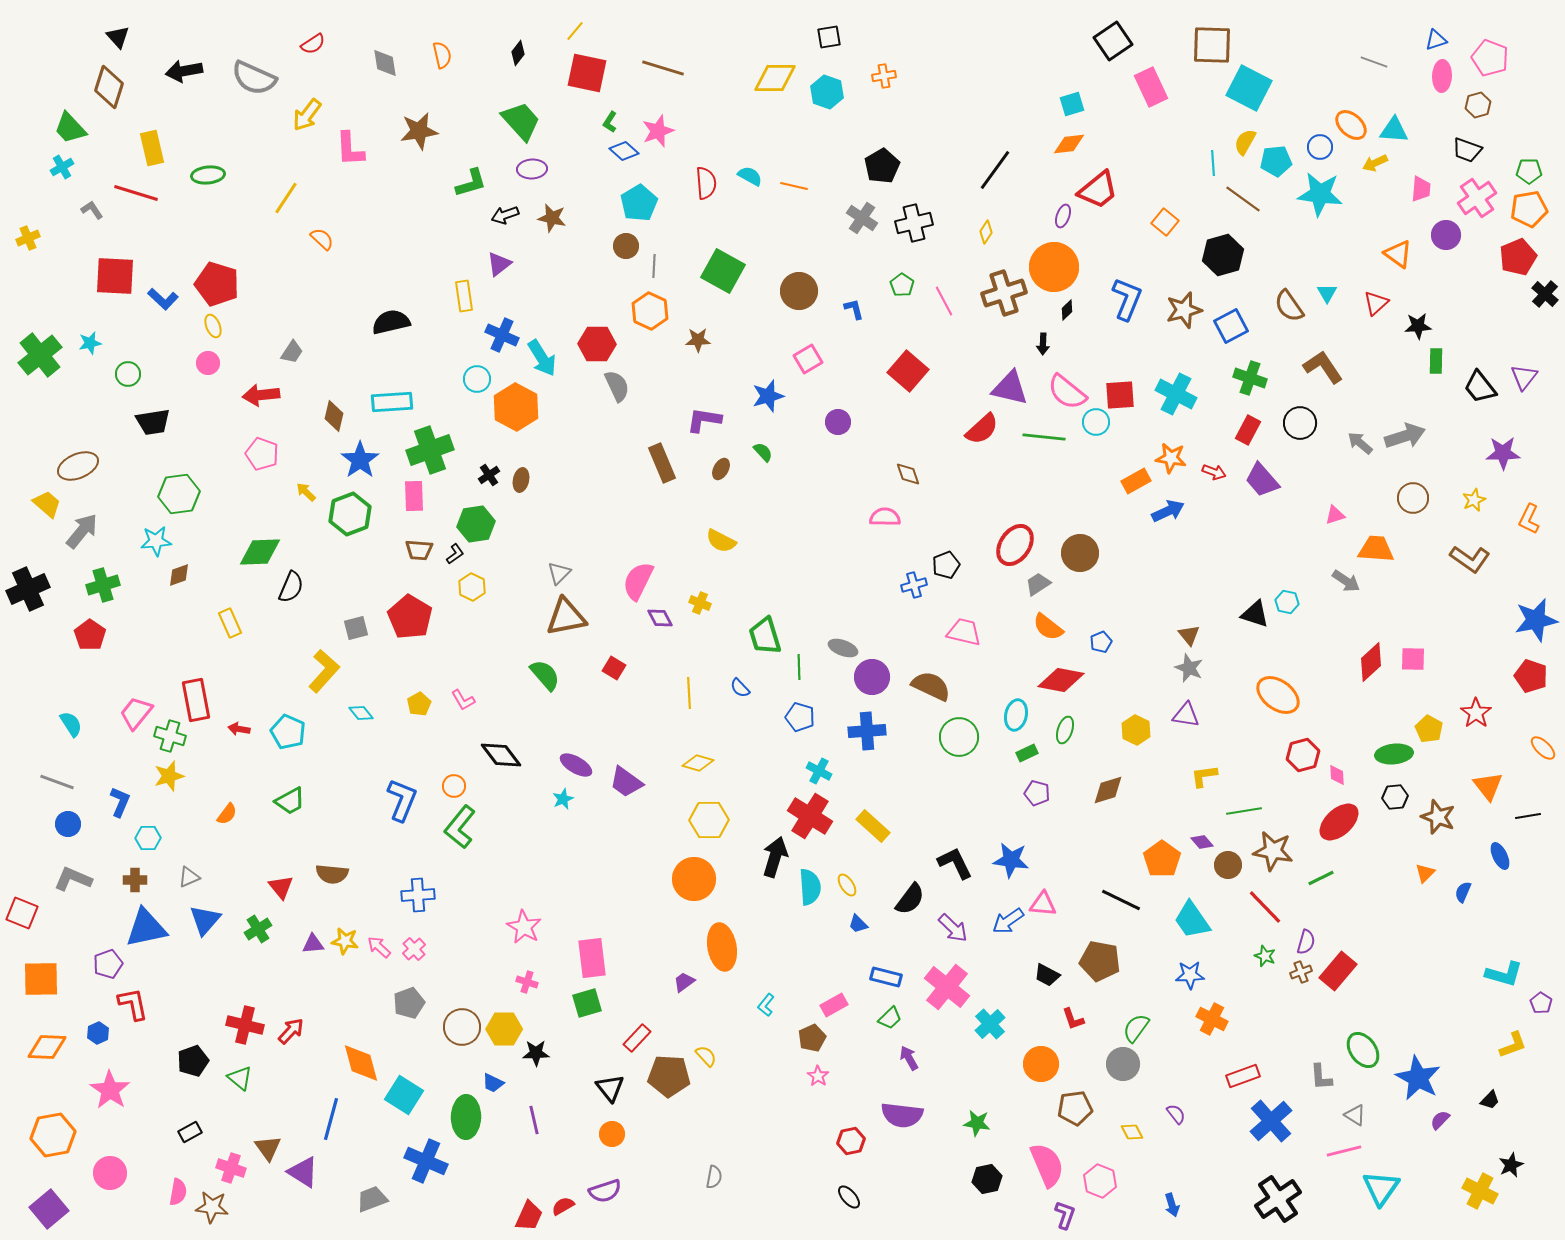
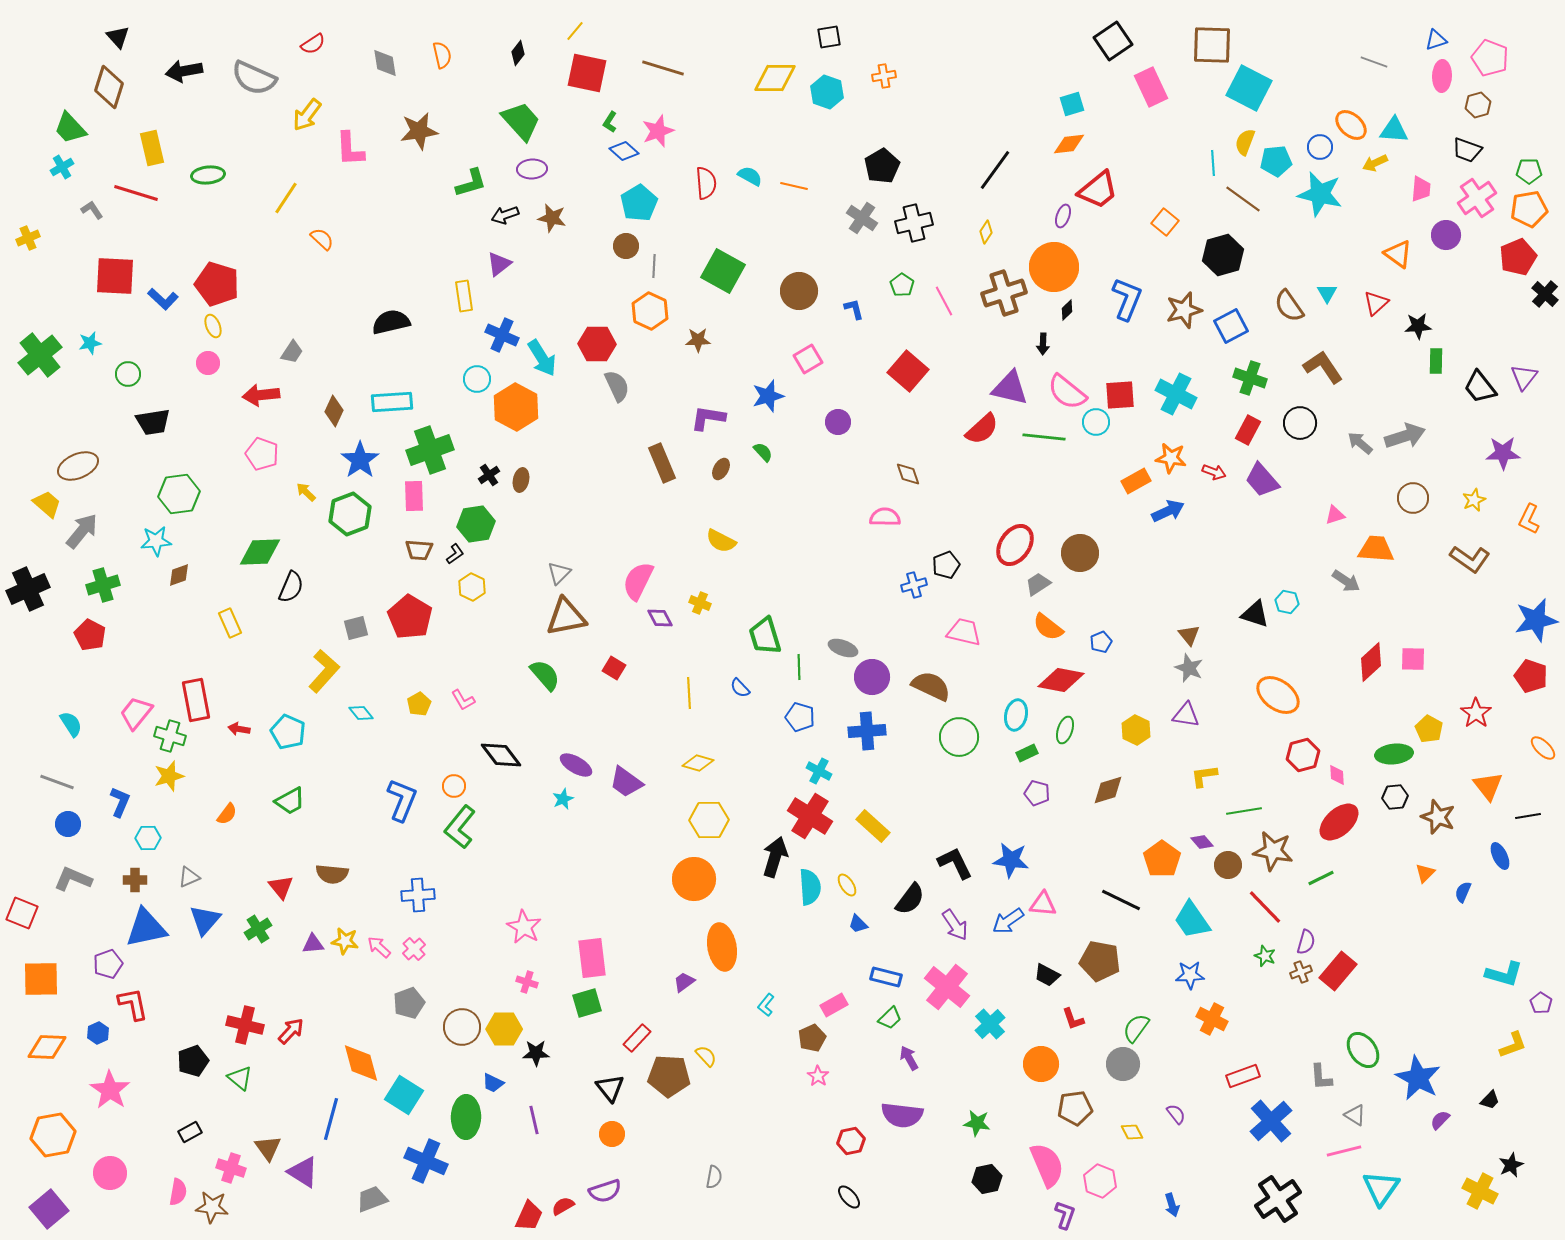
yellow semicircle at (1245, 142): rotated 8 degrees counterclockwise
cyan star at (1320, 194): rotated 6 degrees clockwise
brown diamond at (334, 416): moved 5 px up; rotated 12 degrees clockwise
purple L-shape at (704, 420): moved 4 px right, 2 px up
red pentagon at (90, 635): rotated 8 degrees counterclockwise
purple arrow at (953, 928): moved 2 px right, 3 px up; rotated 12 degrees clockwise
